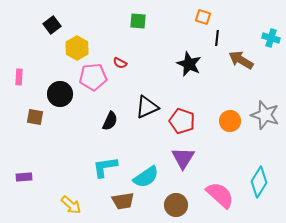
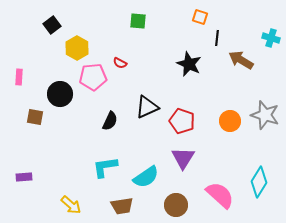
orange square: moved 3 px left
brown trapezoid: moved 1 px left, 5 px down
